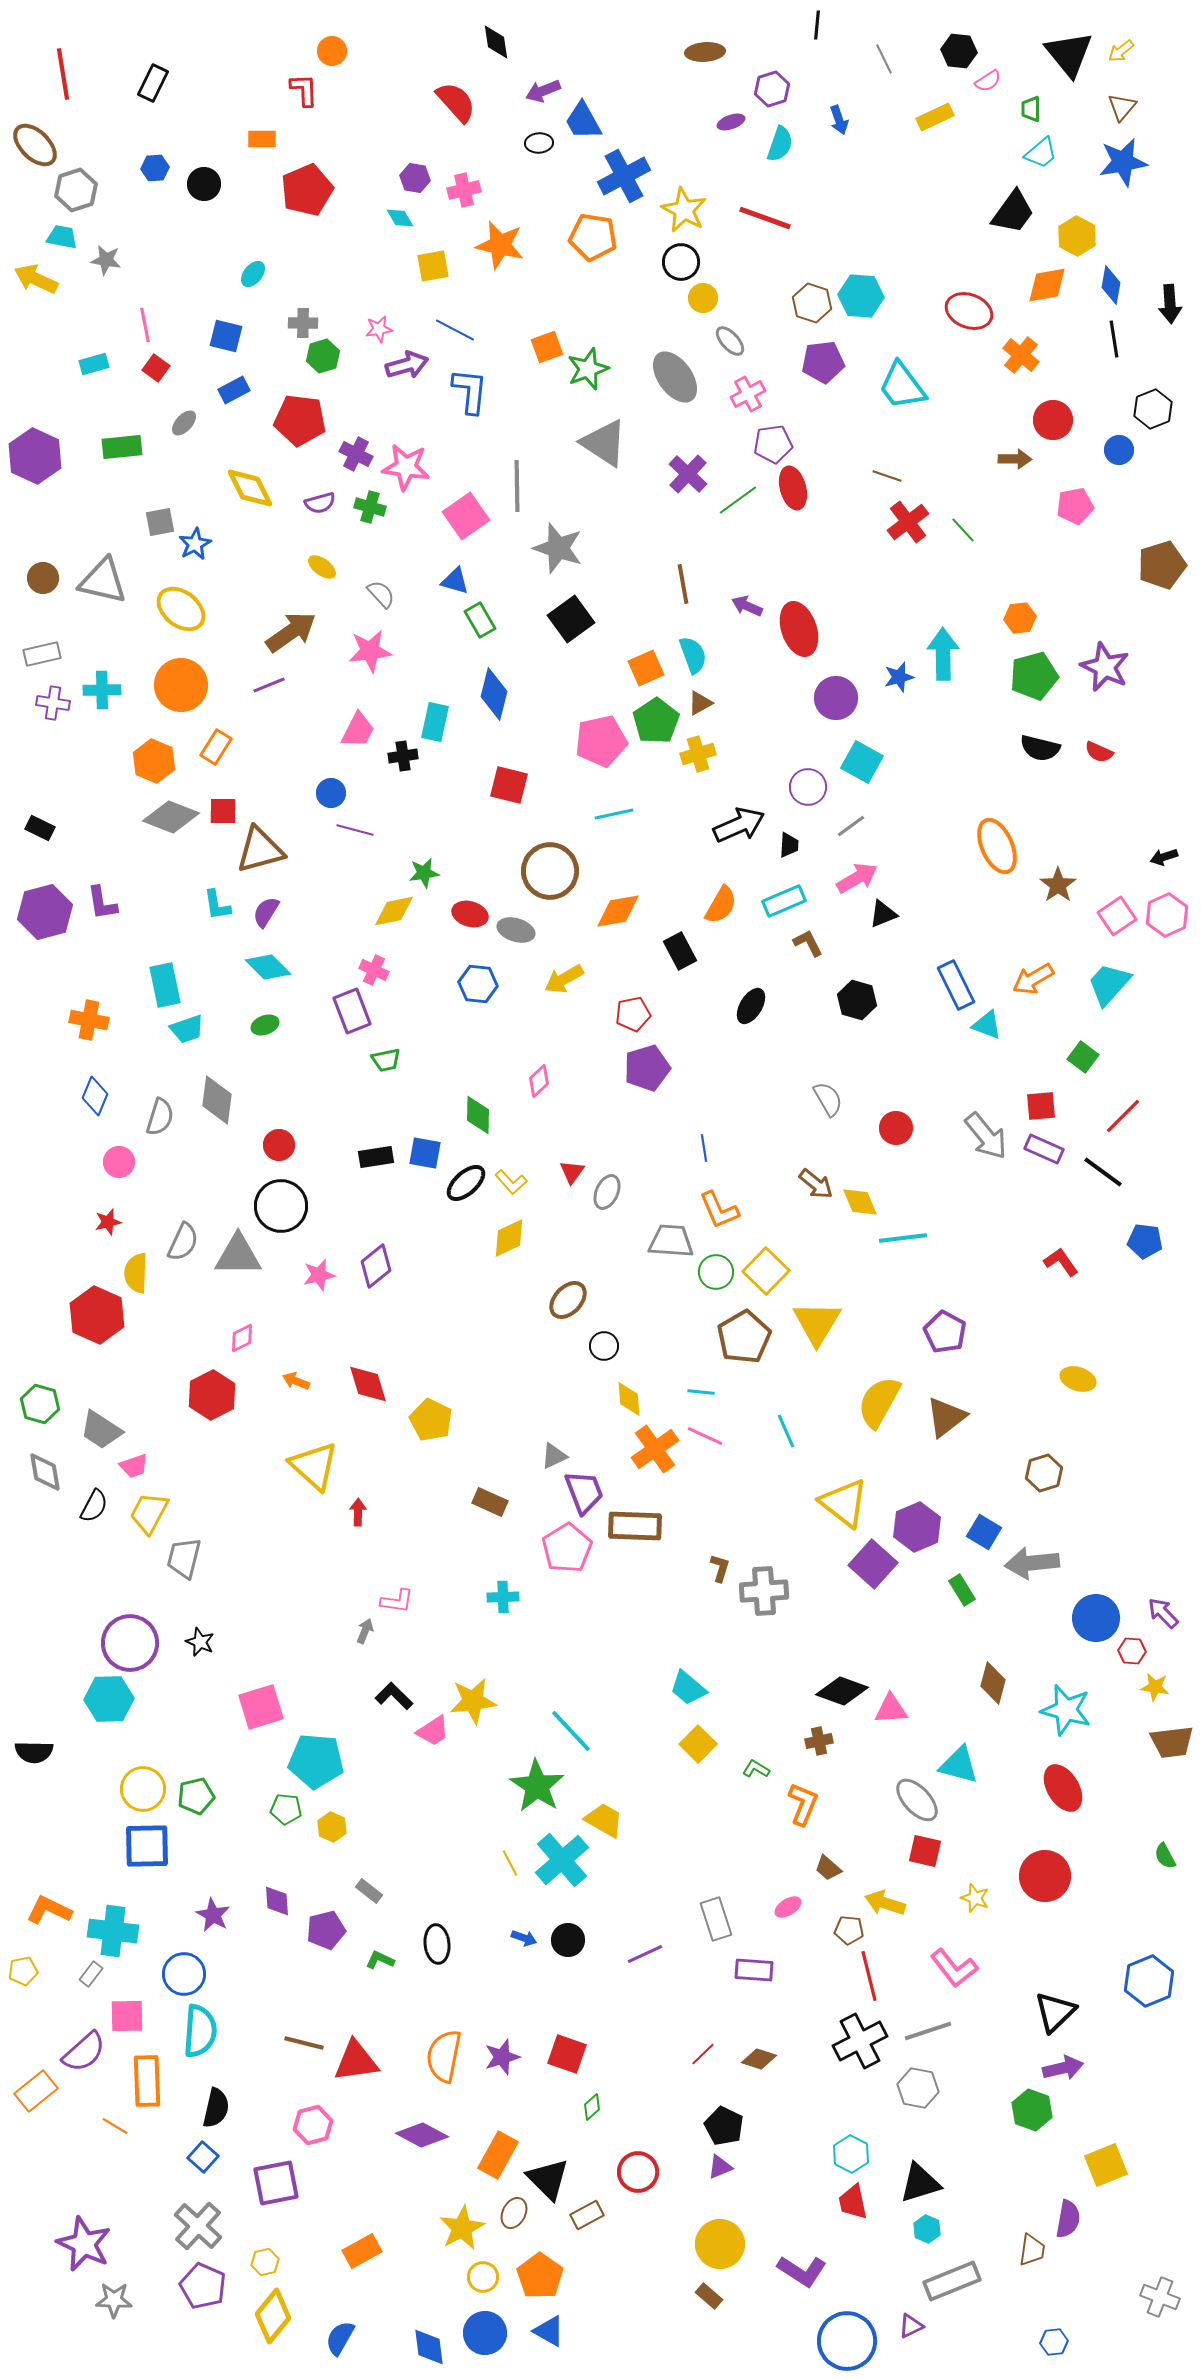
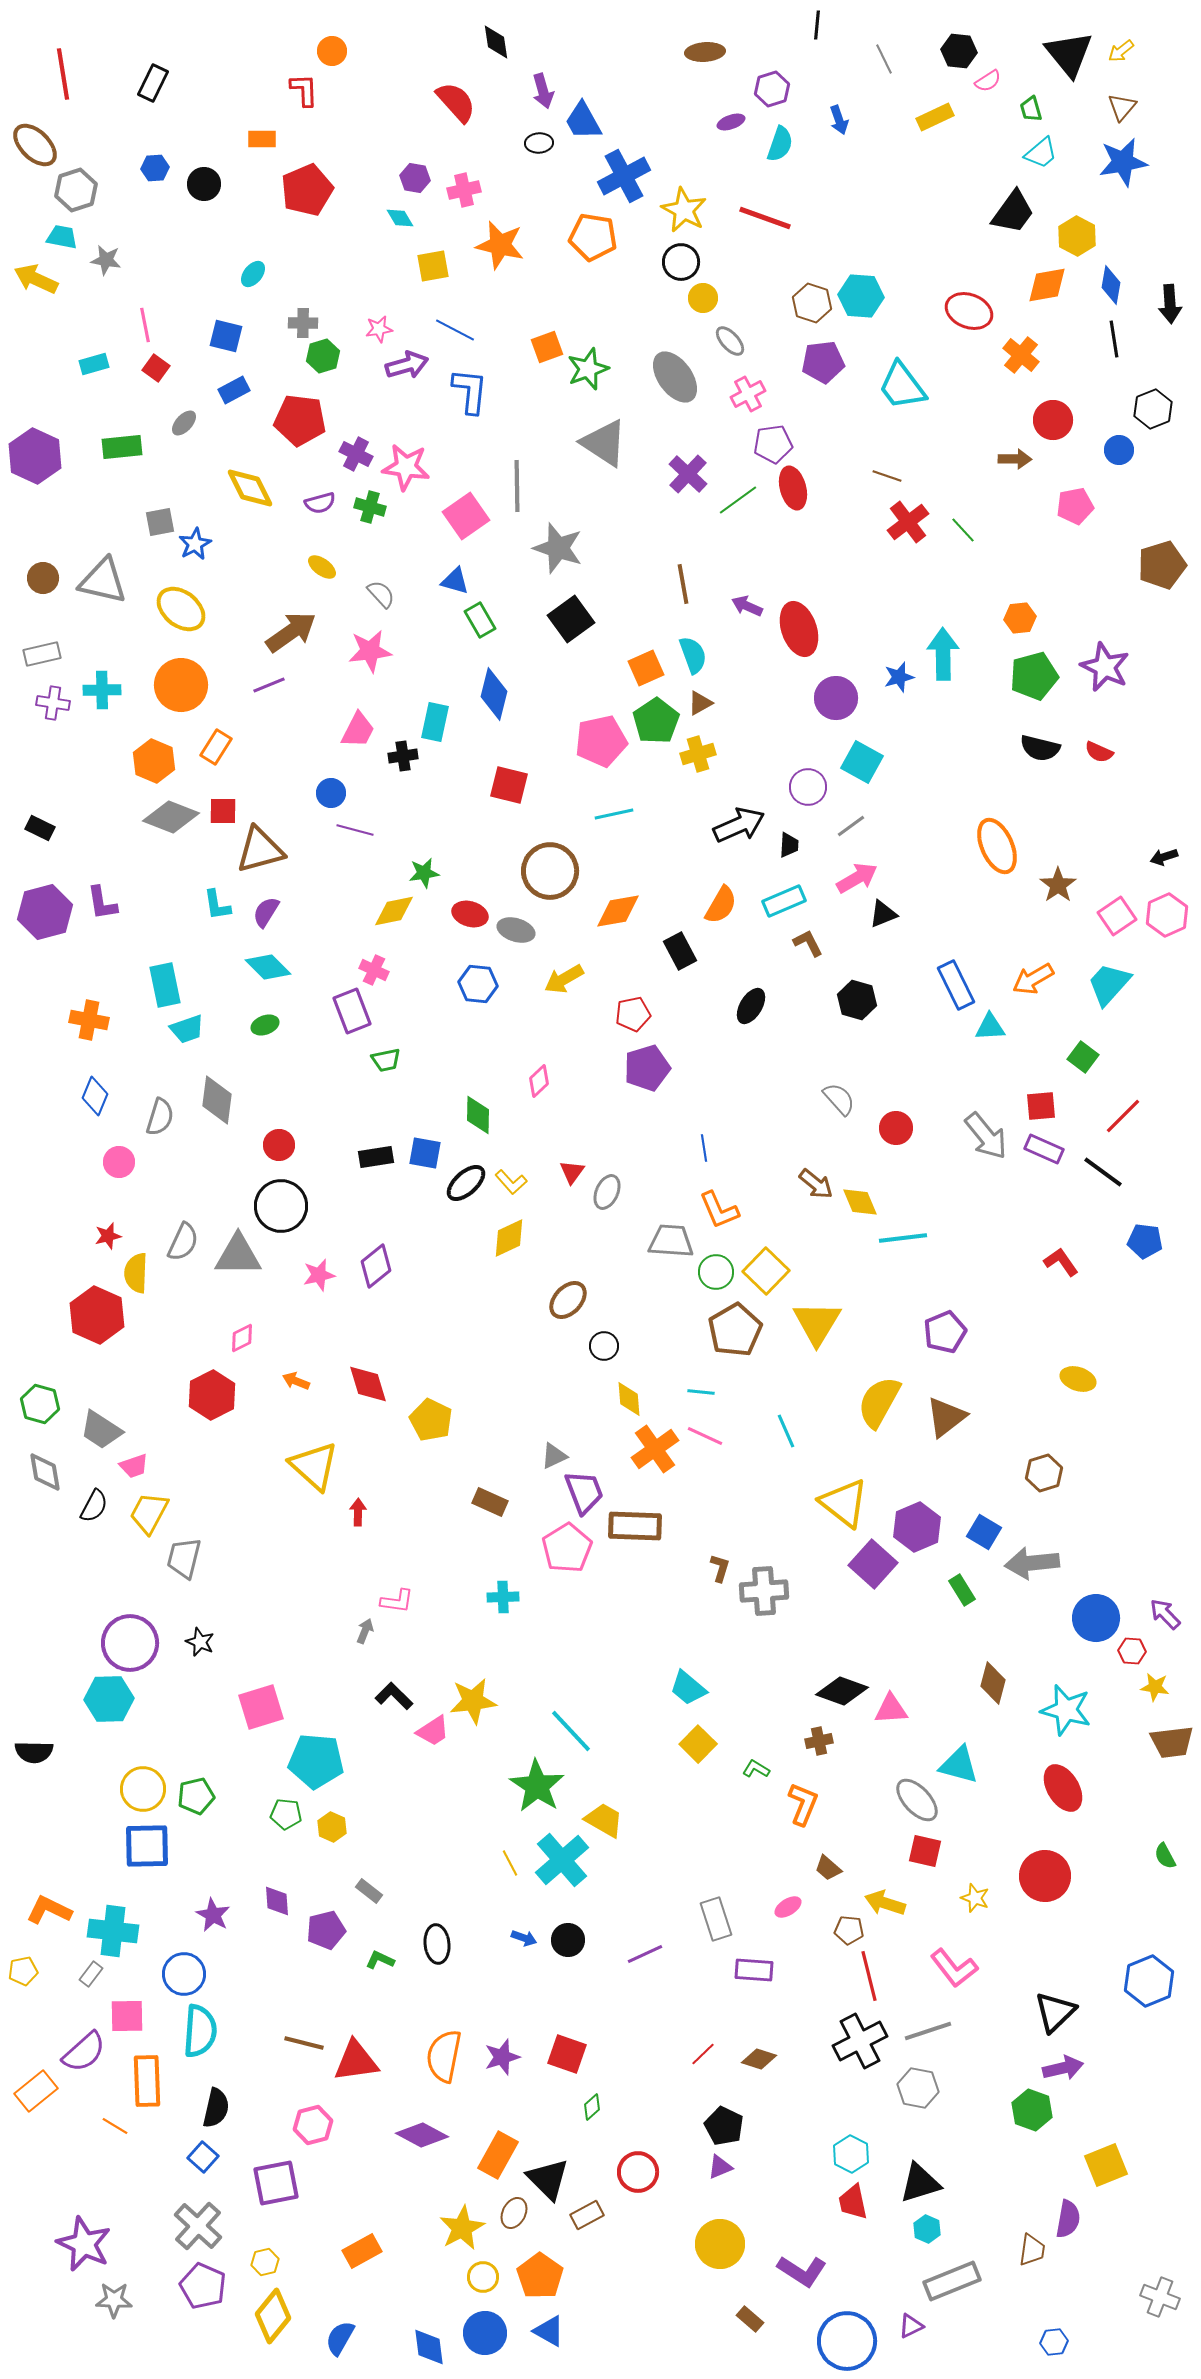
purple arrow at (543, 91): rotated 84 degrees counterclockwise
green trapezoid at (1031, 109): rotated 16 degrees counterclockwise
cyan triangle at (987, 1025): moved 3 px right, 2 px down; rotated 24 degrees counterclockwise
gray semicircle at (828, 1099): moved 11 px right; rotated 12 degrees counterclockwise
red star at (108, 1222): moved 14 px down
purple pentagon at (945, 1332): rotated 21 degrees clockwise
brown pentagon at (744, 1337): moved 9 px left, 7 px up
purple arrow at (1163, 1613): moved 2 px right, 1 px down
green pentagon at (286, 1809): moved 5 px down
brown rectangle at (709, 2296): moved 41 px right, 23 px down
